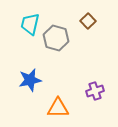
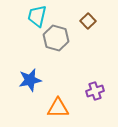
cyan trapezoid: moved 7 px right, 8 px up
